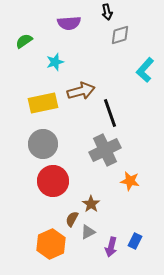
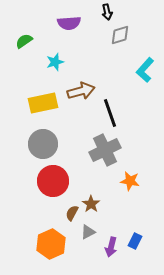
brown semicircle: moved 6 px up
